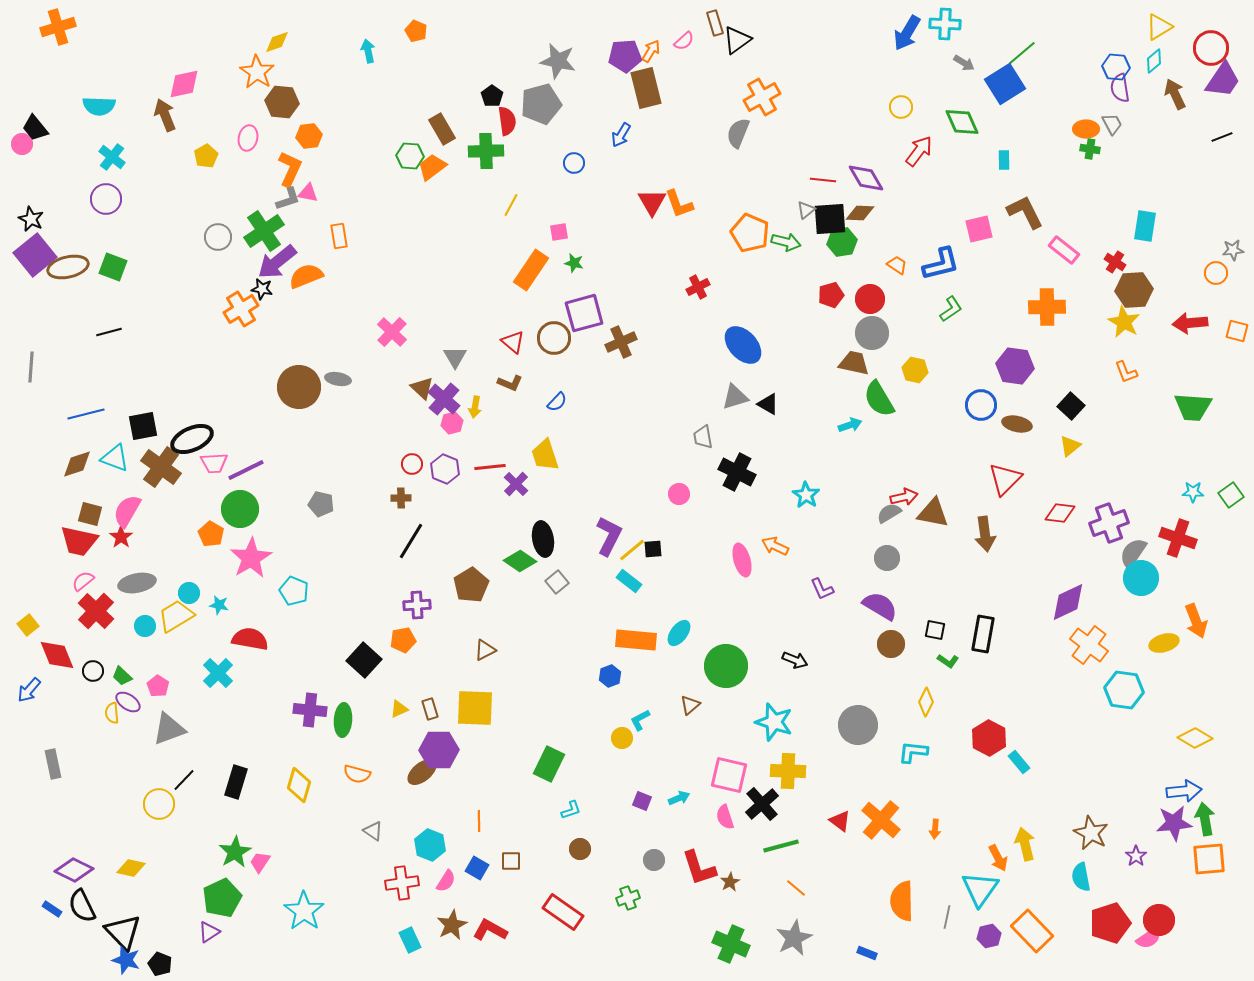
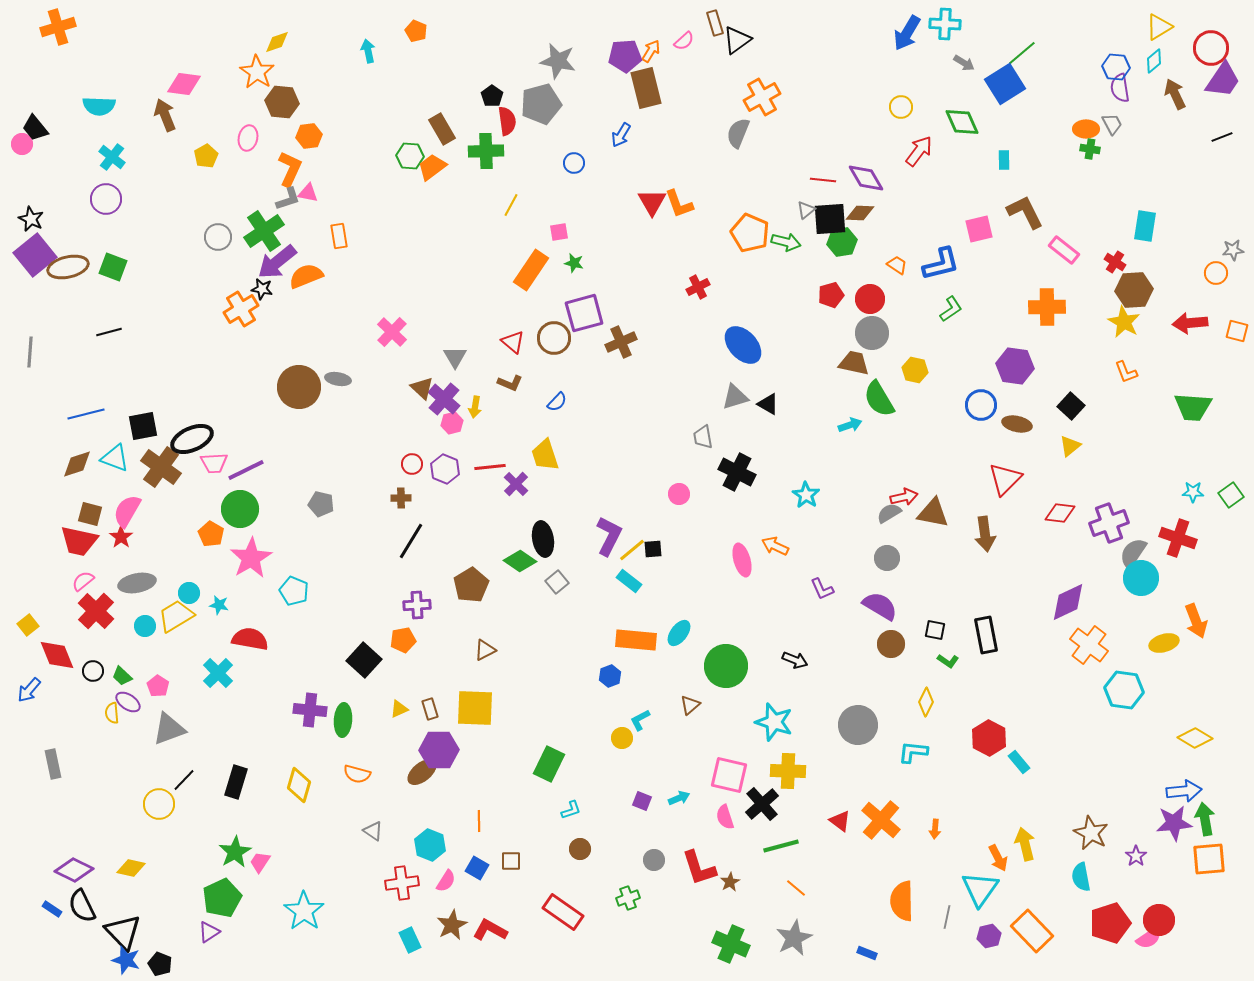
pink diamond at (184, 84): rotated 20 degrees clockwise
gray line at (31, 367): moved 1 px left, 15 px up
black rectangle at (983, 634): moved 3 px right, 1 px down; rotated 21 degrees counterclockwise
